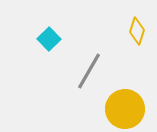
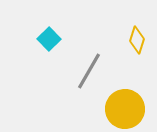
yellow diamond: moved 9 px down
